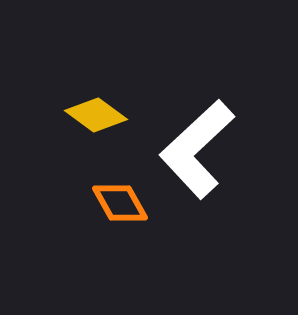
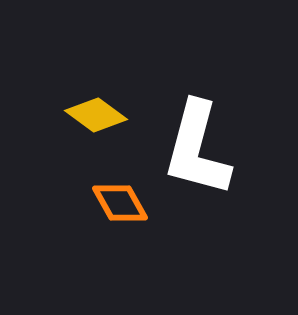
white L-shape: rotated 32 degrees counterclockwise
